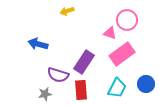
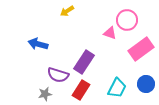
yellow arrow: rotated 16 degrees counterclockwise
pink rectangle: moved 19 px right, 5 px up
red rectangle: rotated 36 degrees clockwise
